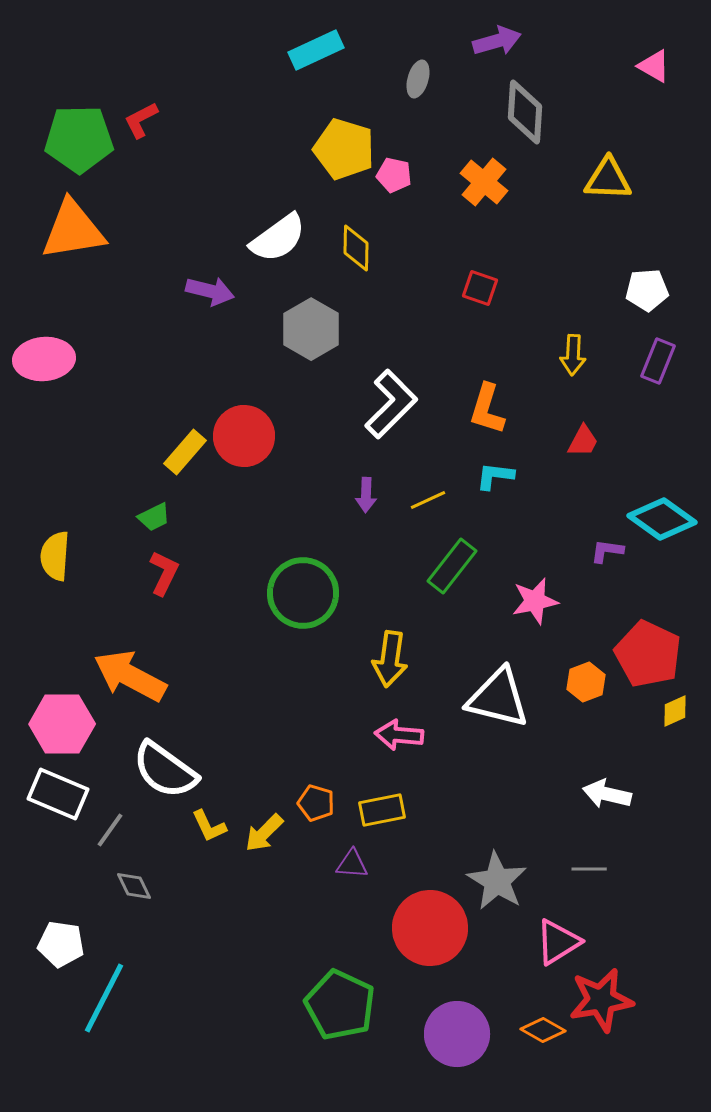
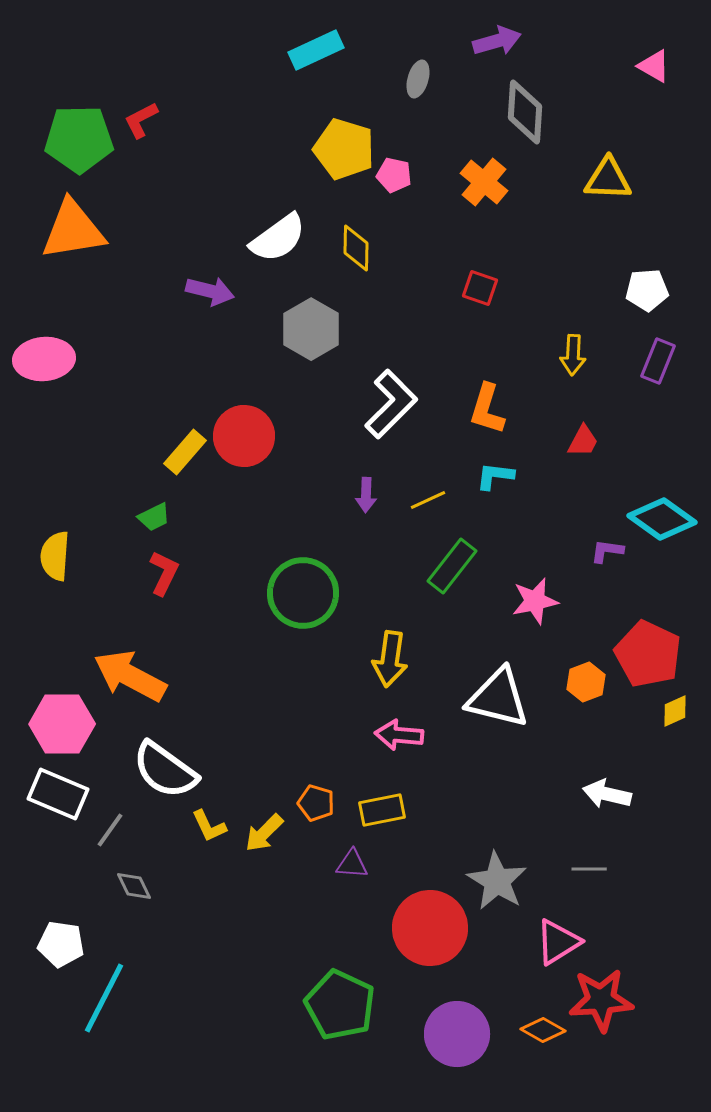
red star at (601, 1000): rotated 6 degrees clockwise
